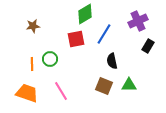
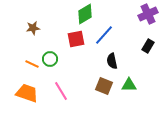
purple cross: moved 10 px right, 7 px up
brown star: moved 2 px down
blue line: moved 1 px down; rotated 10 degrees clockwise
orange line: rotated 64 degrees counterclockwise
